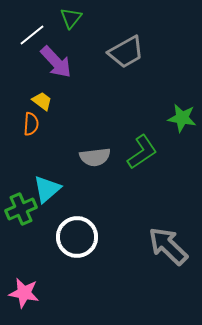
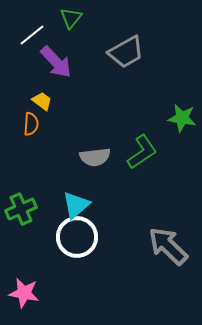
cyan triangle: moved 29 px right, 16 px down
